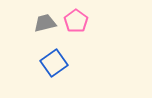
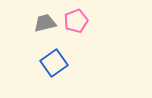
pink pentagon: rotated 15 degrees clockwise
